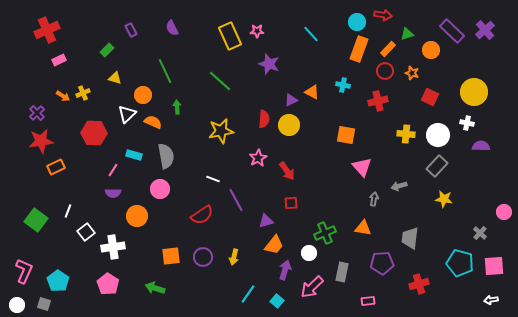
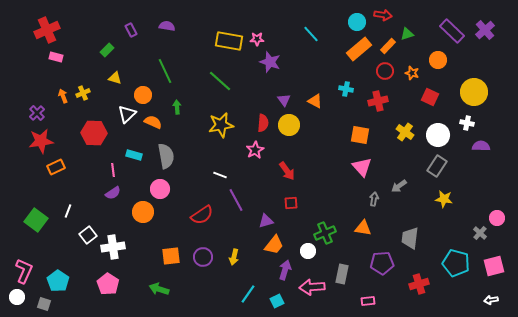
purple semicircle at (172, 28): moved 5 px left, 2 px up; rotated 126 degrees clockwise
pink star at (257, 31): moved 8 px down
yellow rectangle at (230, 36): moved 1 px left, 5 px down; rotated 56 degrees counterclockwise
orange rectangle at (359, 49): rotated 30 degrees clockwise
orange rectangle at (388, 49): moved 3 px up
orange circle at (431, 50): moved 7 px right, 10 px down
pink rectangle at (59, 60): moved 3 px left, 3 px up; rotated 40 degrees clockwise
purple star at (269, 64): moved 1 px right, 2 px up
cyan cross at (343, 85): moved 3 px right, 4 px down
orange triangle at (312, 92): moved 3 px right, 9 px down
orange arrow at (63, 96): rotated 144 degrees counterclockwise
purple triangle at (291, 100): moved 7 px left; rotated 40 degrees counterclockwise
red semicircle at (264, 119): moved 1 px left, 4 px down
yellow star at (221, 131): moved 6 px up
yellow cross at (406, 134): moved 1 px left, 2 px up; rotated 30 degrees clockwise
orange square at (346, 135): moved 14 px right
pink star at (258, 158): moved 3 px left, 8 px up
gray rectangle at (437, 166): rotated 10 degrees counterclockwise
pink line at (113, 170): rotated 40 degrees counterclockwise
white line at (213, 179): moved 7 px right, 4 px up
gray arrow at (399, 186): rotated 21 degrees counterclockwise
purple semicircle at (113, 193): rotated 35 degrees counterclockwise
pink circle at (504, 212): moved 7 px left, 6 px down
orange circle at (137, 216): moved 6 px right, 4 px up
white square at (86, 232): moved 2 px right, 3 px down
white circle at (309, 253): moved 1 px left, 2 px up
cyan pentagon at (460, 263): moved 4 px left
pink square at (494, 266): rotated 10 degrees counterclockwise
gray rectangle at (342, 272): moved 2 px down
pink arrow at (312, 287): rotated 40 degrees clockwise
green arrow at (155, 288): moved 4 px right, 1 px down
cyan square at (277, 301): rotated 24 degrees clockwise
white circle at (17, 305): moved 8 px up
